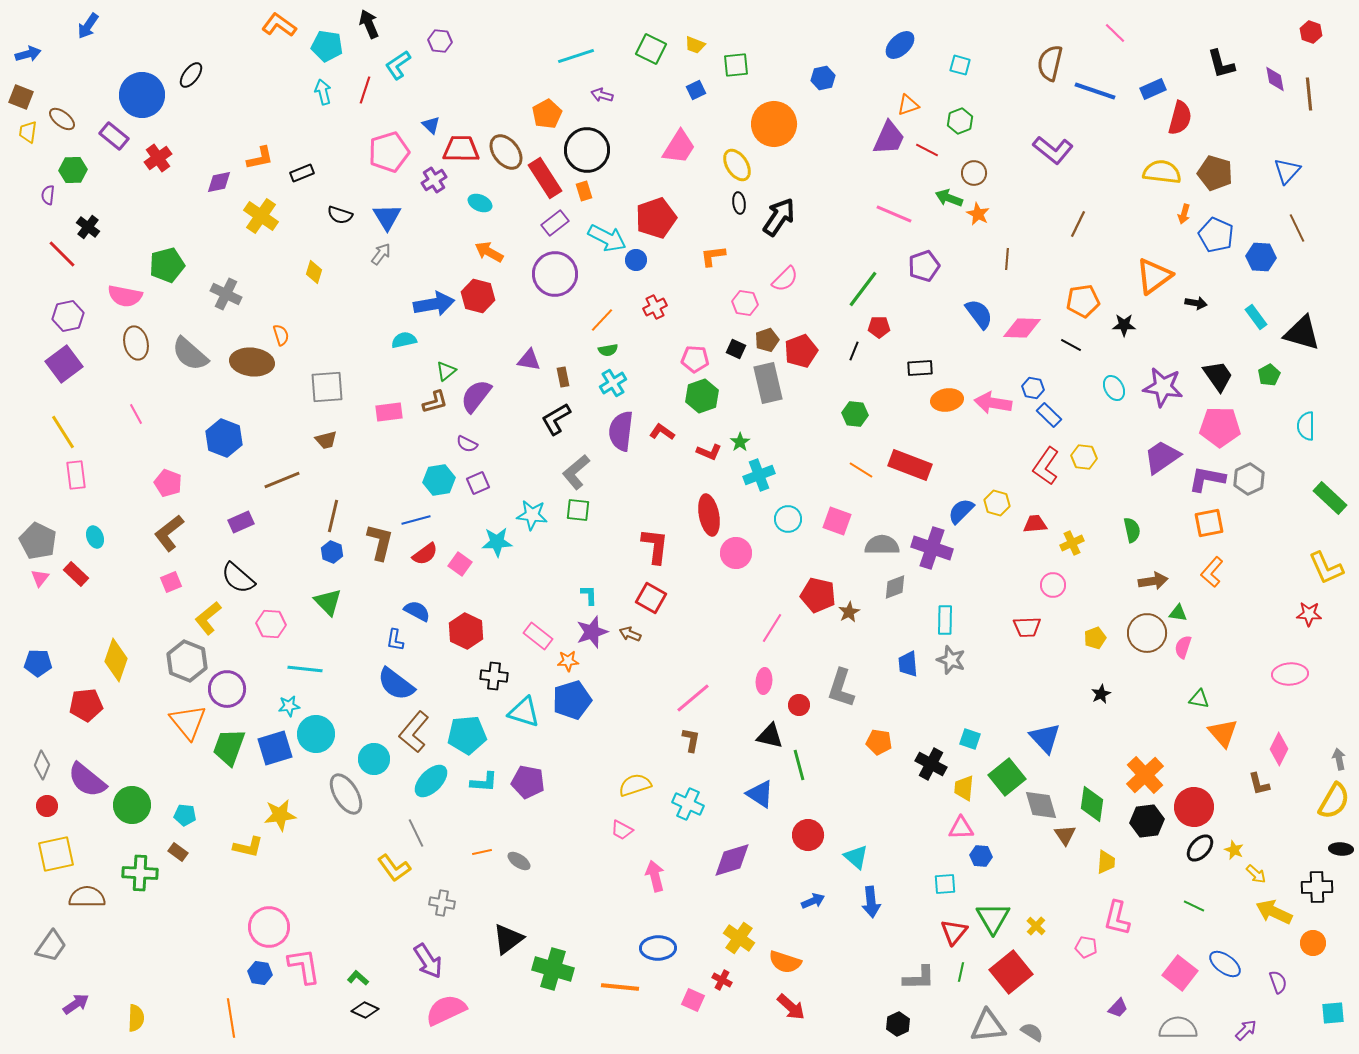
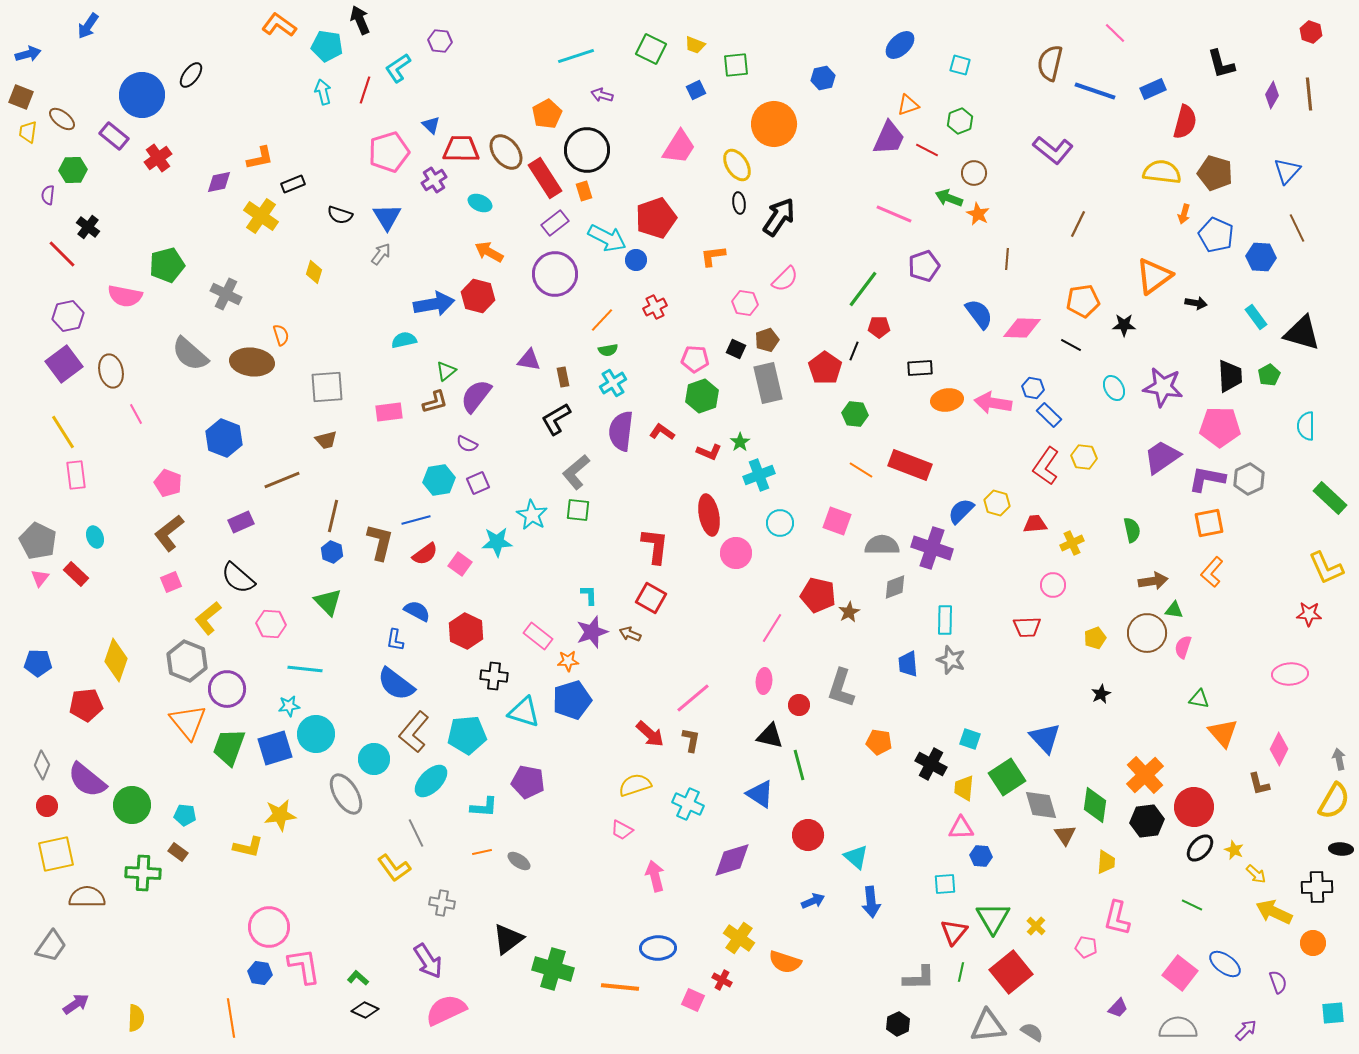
black arrow at (369, 24): moved 9 px left, 4 px up
cyan L-shape at (398, 65): moved 3 px down
purple diamond at (1275, 79): moved 3 px left, 16 px down; rotated 40 degrees clockwise
red semicircle at (1180, 118): moved 5 px right, 4 px down
black rectangle at (302, 173): moved 9 px left, 11 px down
brown ellipse at (136, 343): moved 25 px left, 28 px down
red pentagon at (801, 351): moved 24 px right, 17 px down; rotated 16 degrees counterclockwise
black trapezoid at (1218, 376): moved 12 px right; rotated 32 degrees clockwise
cyan star at (532, 515): rotated 24 degrees clockwise
cyan circle at (788, 519): moved 8 px left, 4 px down
green triangle at (1178, 613): moved 4 px left, 3 px up
green square at (1007, 777): rotated 6 degrees clockwise
cyan L-shape at (484, 782): moved 25 px down
green diamond at (1092, 804): moved 3 px right, 1 px down
green cross at (140, 873): moved 3 px right
green line at (1194, 906): moved 2 px left, 1 px up
red arrow at (791, 1007): moved 141 px left, 273 px up
